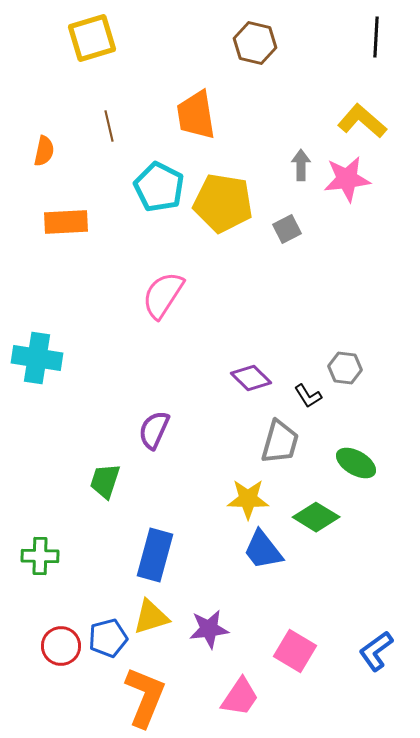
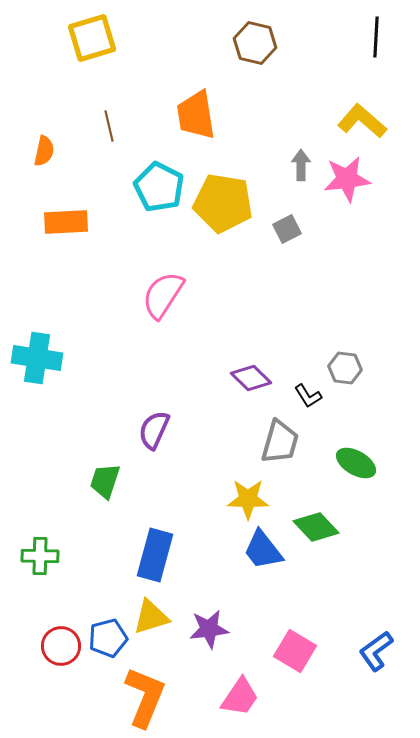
green diamond: moved 10 px down; rotated 15 degrees clockwise
